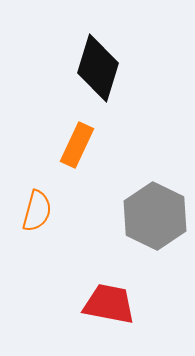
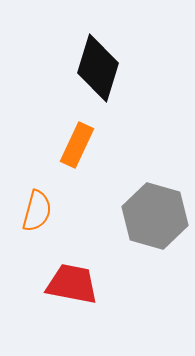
gray hexagon: rotated 10 degrees counterclockwise
red trapezoid: moved 37 px left, 20 px up
